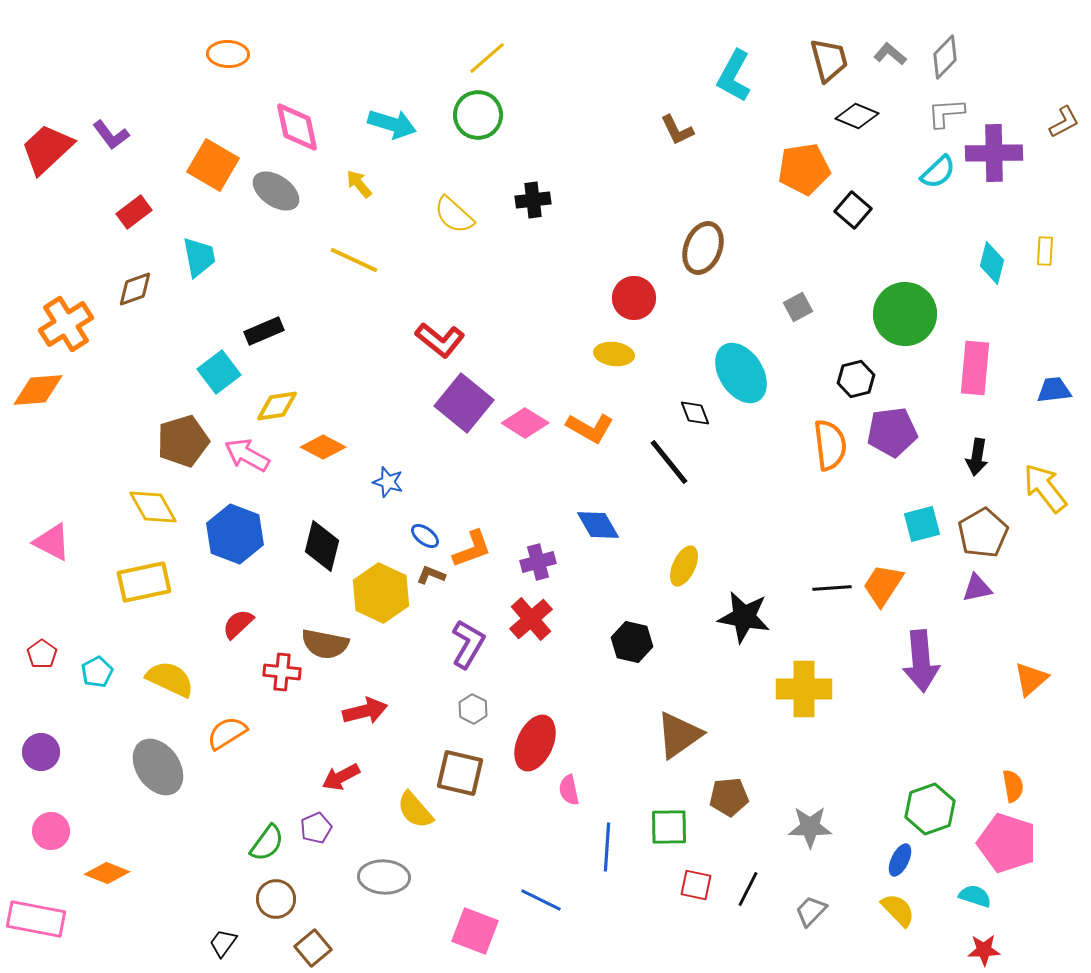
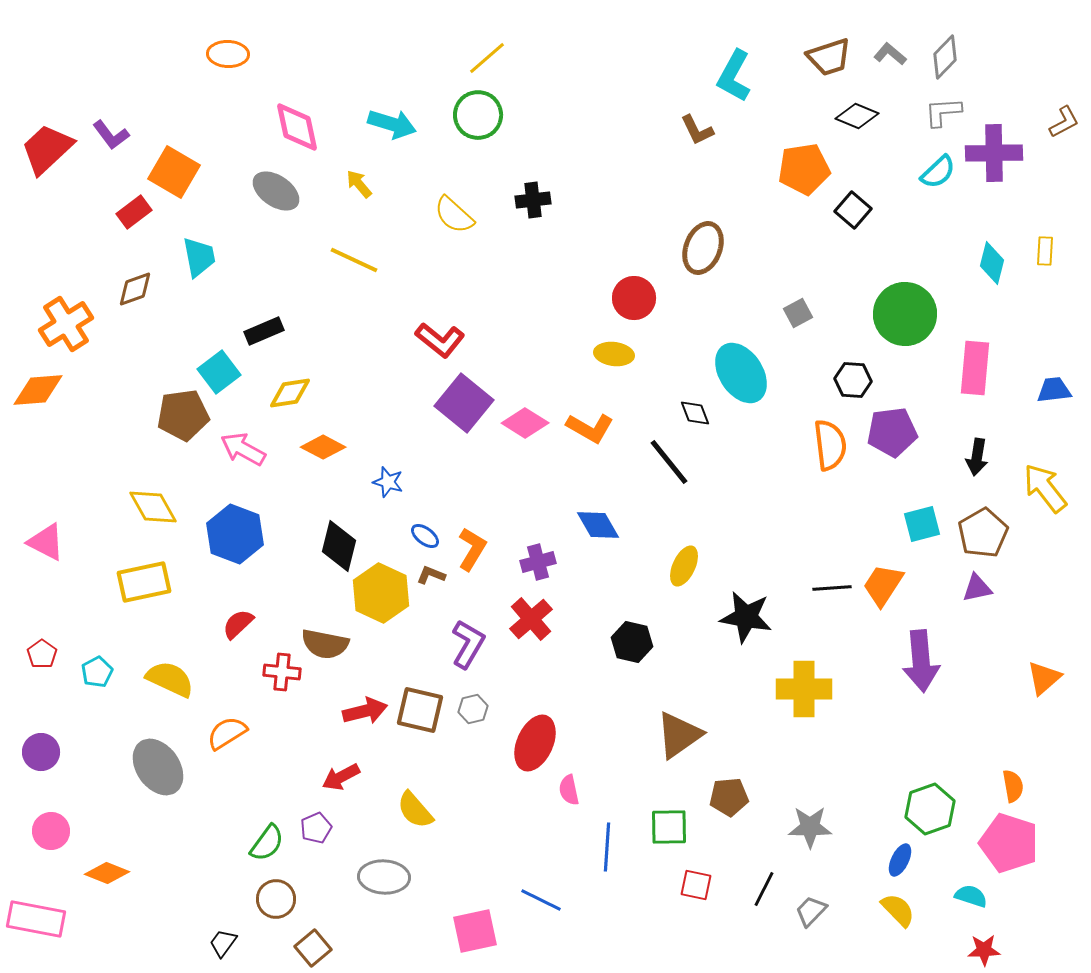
brown trapezoid at (829, 60): moved 3 px up; rotated 87 degrees clockwise
gray L-shape at (946, 113): moved 3 px left, 1 px up
brown L-shape at (677, 130): moved 20 px right
orange square at (213, 165): moved 39 px left, 7 px down
gray square at (798, 307): moved 6 px down
black hexagon at (856, 379): moved 3 px left, 1 px down; rotated 18 degrees clockwise
yellow diamond at (277, 406): moved 13 px right, 13 px up
brown pentagon at (183, 441): moved 26 px up; rotated 9 degrees clockwise
pink arrow at (247, 455): moved 4 px left, 6 px up
pink triangle at (52, 542): moved 6 px left
black diamond at (322, 546): moved 17 px right
orange L-shape at (472, 549): rotated 39 degrees counterclockwise
black star at (744, 617): moved 2 px right
orange triangle at (1031, 679): moved 13 px right, 1 px up
gray hexagon at (473, 709): rotated 20 degrees clockwise
brown square at (460, 773): moved 40 px left, 63 px up
pink pentagon at (1007, 843): moved 2 px right
black line at (748, 889): moved 16 px right
cyan semicircle at (975, 896): moved 4 px left
pink square at (475, 931): rotated 33 degrees counterclockwise
